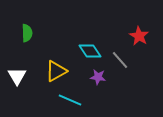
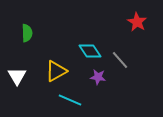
red star: moved 2 px left, 14 px up
